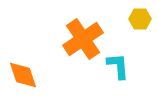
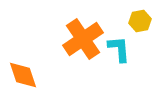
yellow hexagon: moved 2 px down; rotated 10 degrees counterclockwise
cyan L-shape: moved 1 px right, 17 px up
